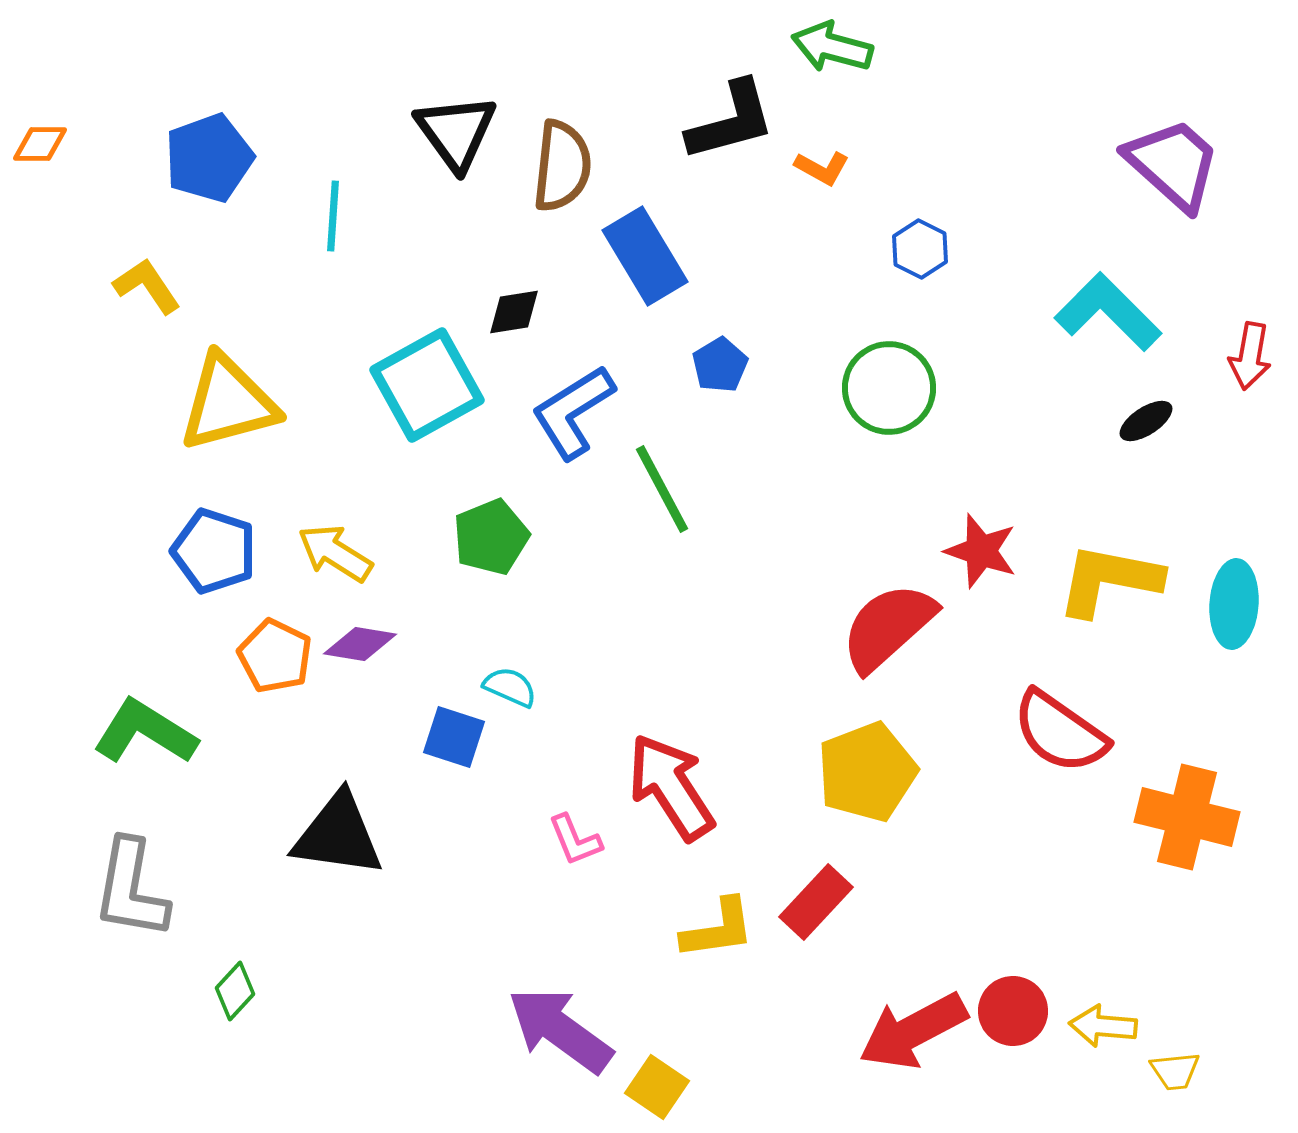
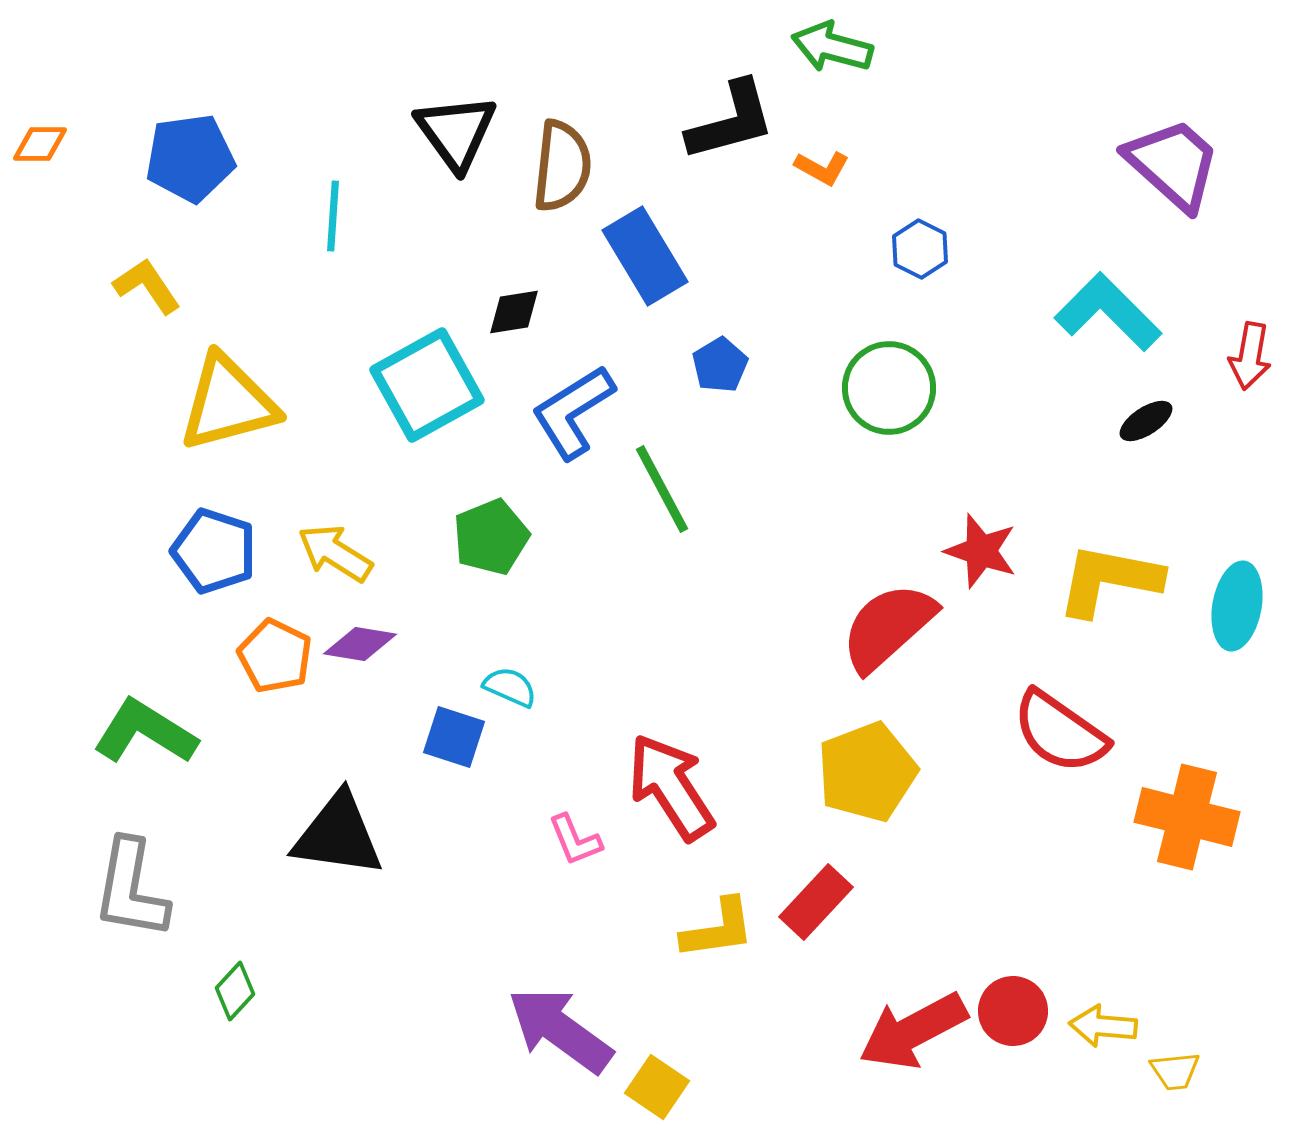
blue pentagon at (209, 158): moved 19 px left; rotated 12 degrees clockwise
cyan ellipse at (1234, 604): moved 3 px right, 2 px down; rotated 6 degrees clockwise
